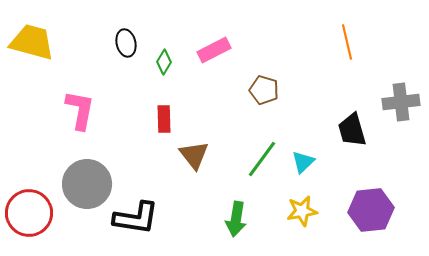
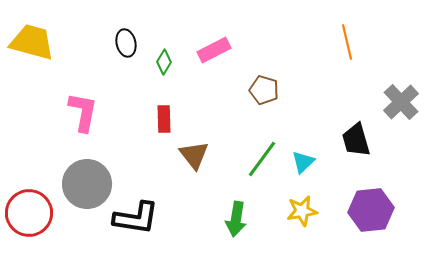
gray cross: rotated 36 degrees counterclockwise
pink L-shape: moved 3 px right, 2 px down
black trapezoid: moved 4 px right, 10 px down
